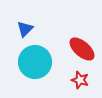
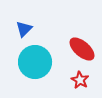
blue triangle: moved 1 px left
red star: rotated 12 degrees clockwise
